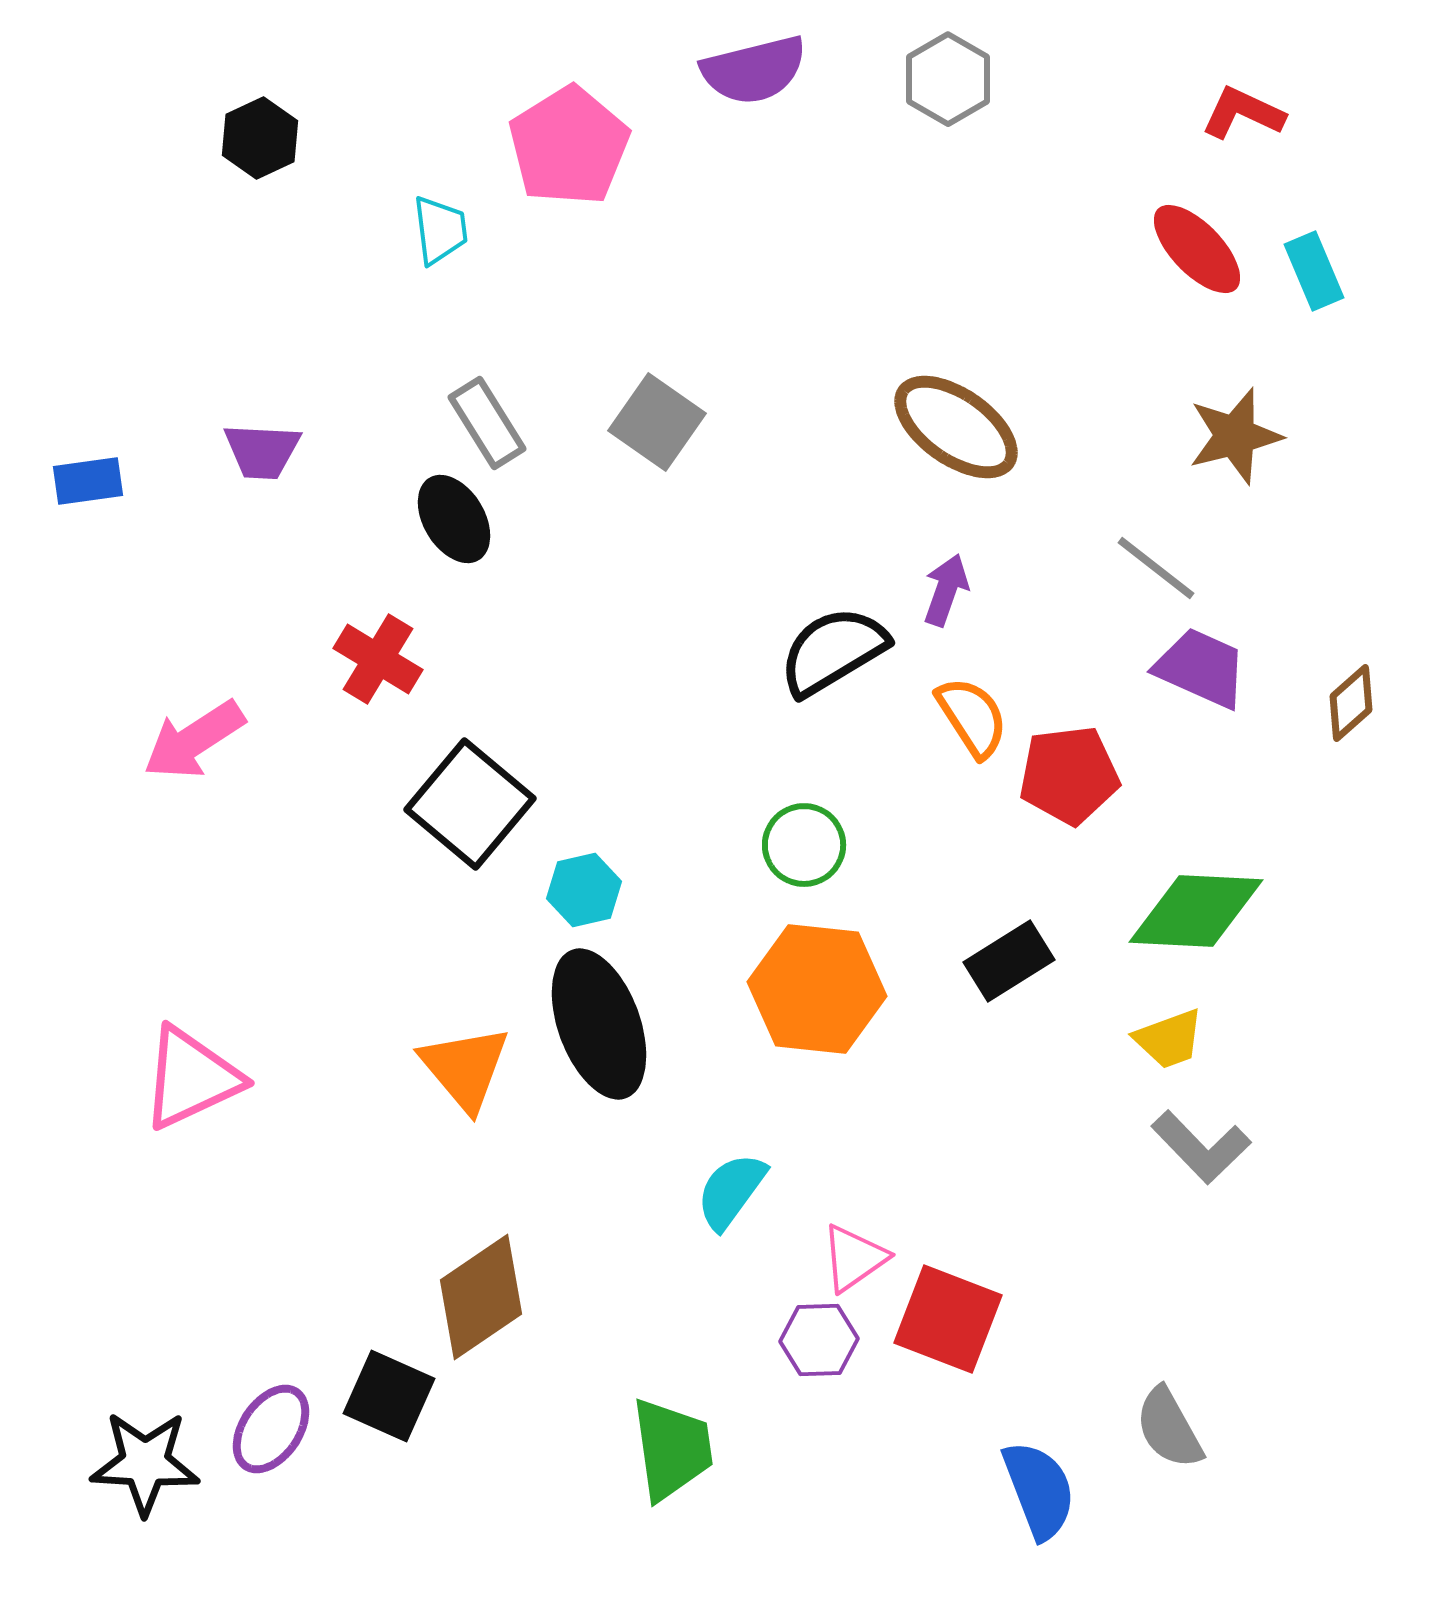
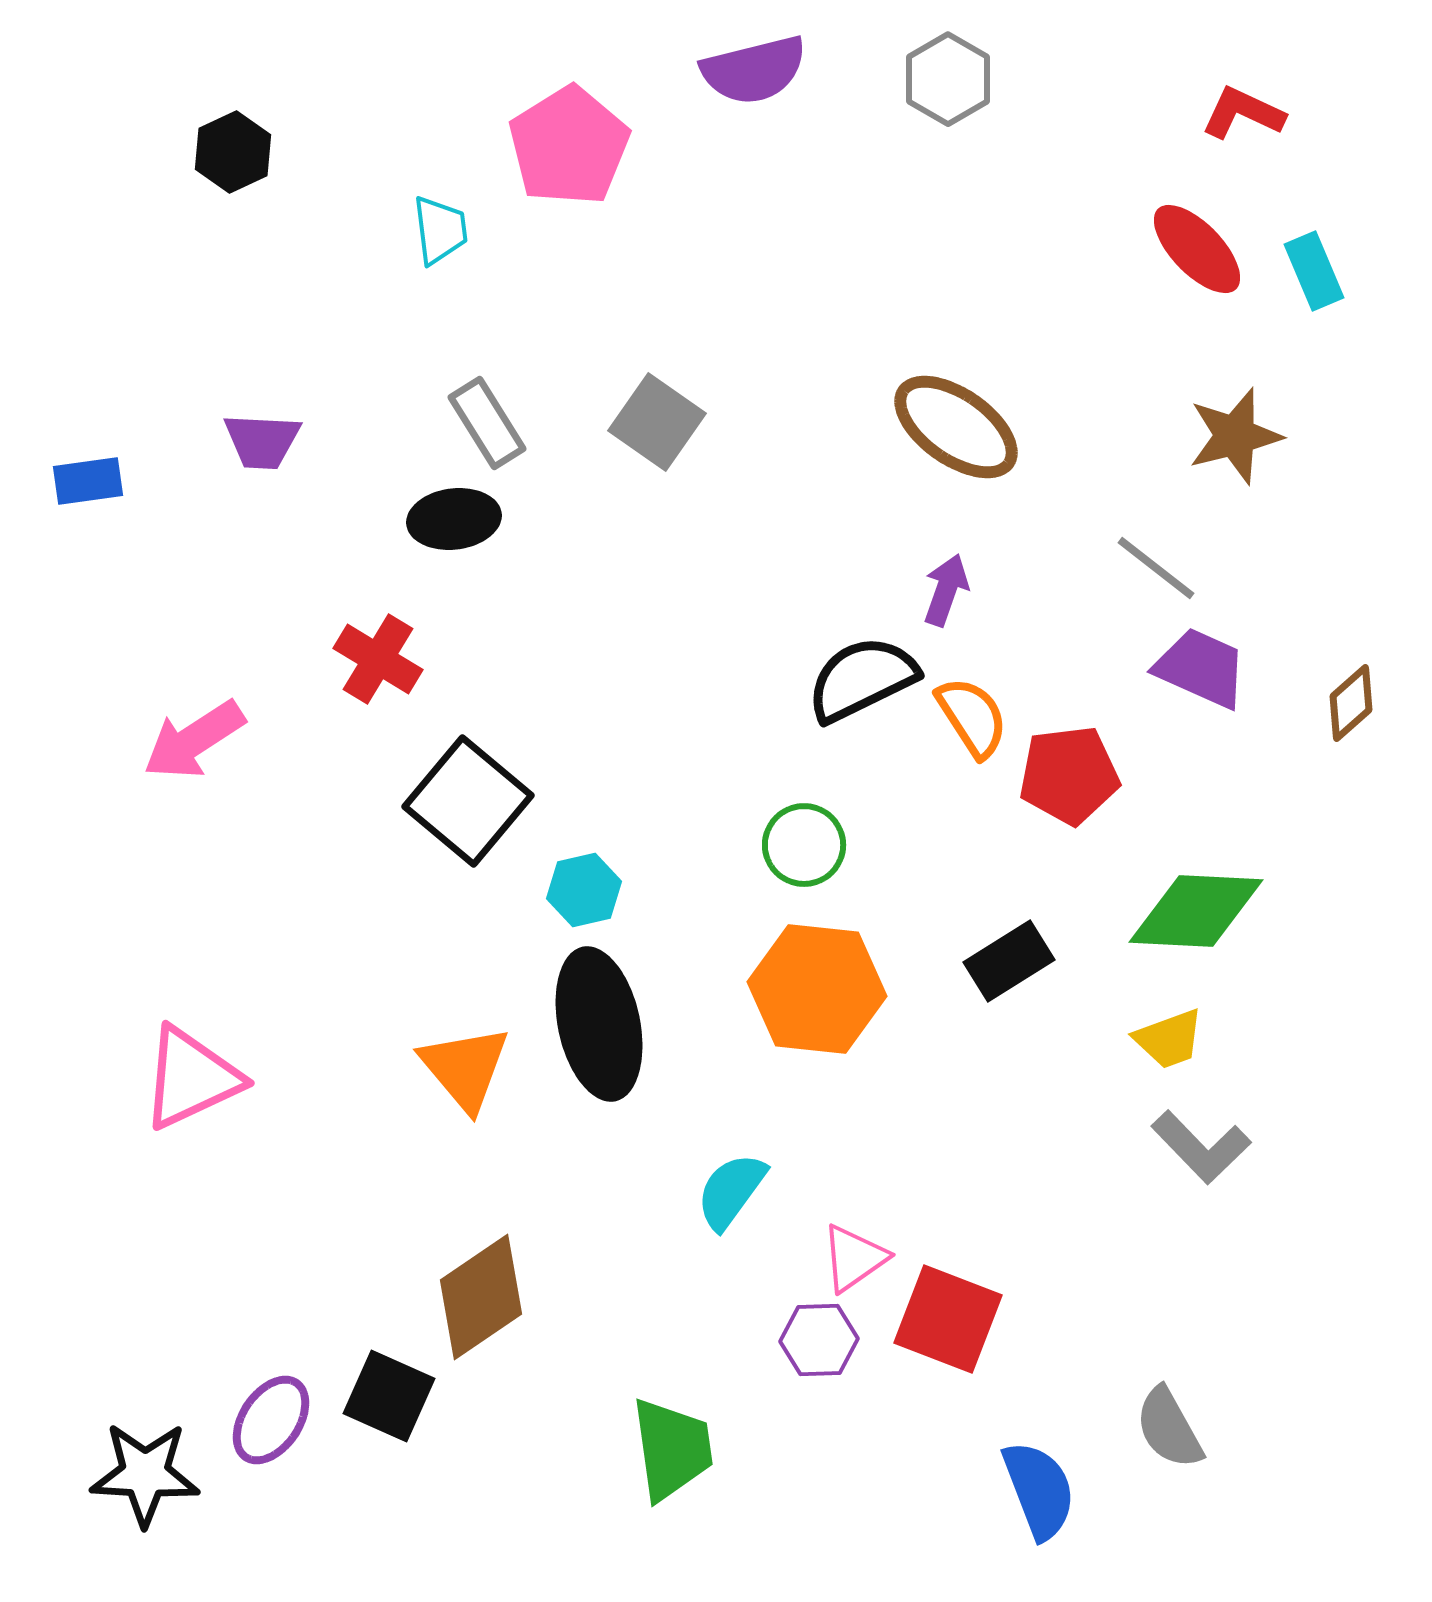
black hexagon at (260, 138): moved 27 px left, 14 px down
purple trapezoid at (262, 451): moved 10 px up
black ellipse at (454, 519): rotated 66 degrees counterclockwise
black semicircle at (833, 651): moved 29 px right, 28 px down; rotated 5 degrees clockwise
black square at (470, 804): moved 2 px left, 3 px up
black ellipse at (599, 1024): rotated 8 degrees clockwise
purple ellipse at (271, 1429): moved 9 px up
black star at (145, 1463): moved 11 px down
